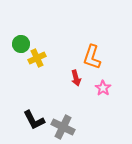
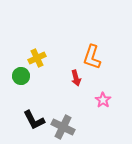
green circle: moved 32 px down
pink star: moved 12 px down
